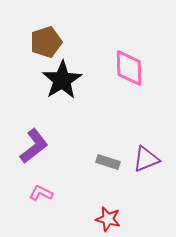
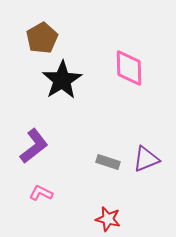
brown pentagon: moved 4 px left, 4 px up; rotated 12 degrees counterclockwise
